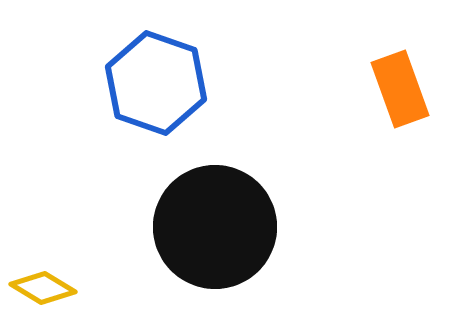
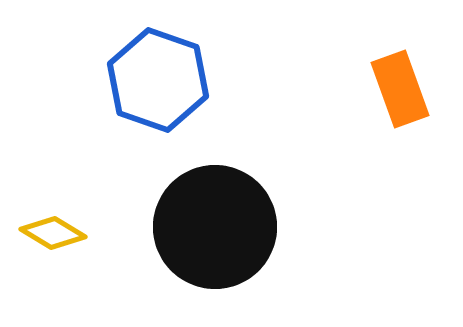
blue hexagon: moved 2 px right, 3 px up
yellow diamond: moved 10 px right, 55 px up
